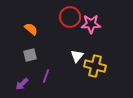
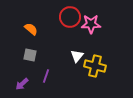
gray square: rotated 24 degrees clockwise
